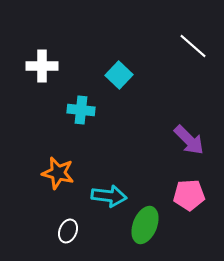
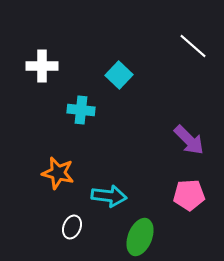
green ellipse: moved 5 px left, 12 px down
white ellipse: moved 4 px right, 4 px up
